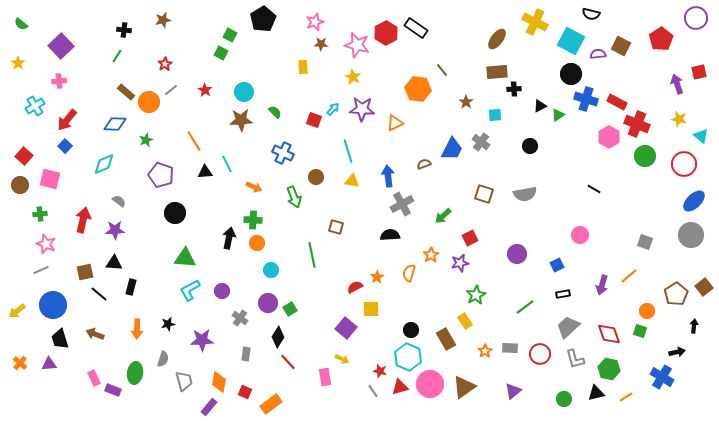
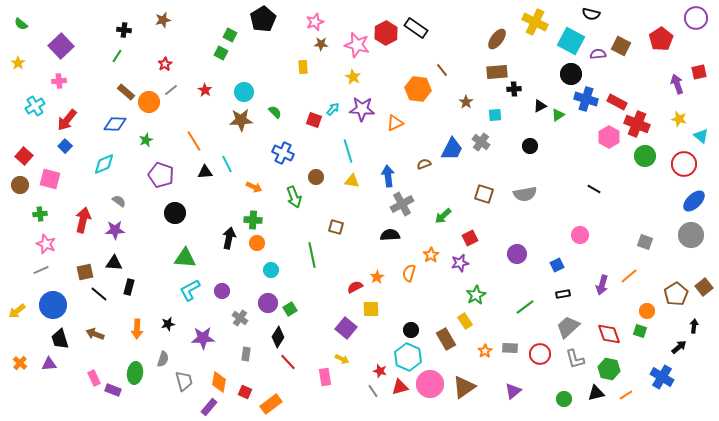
black rectangle at (131, 287): moved 2 px left
purple star at (202, 340): moved 1 px right, 2 px up
black arrow at (677, 352): moved 2 px right, 5 px up; rotated 28 degrees counterclockwise
orange line at (626, 397): moved 2 px up
